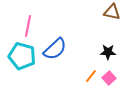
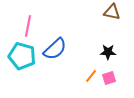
pink square: rotated 24 degrees clockwise
